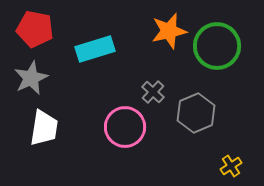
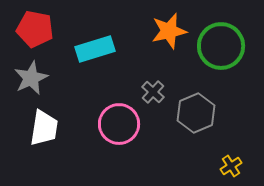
green circle: moved 4 px right
pink circle: moved 6 px left, 3 px up
